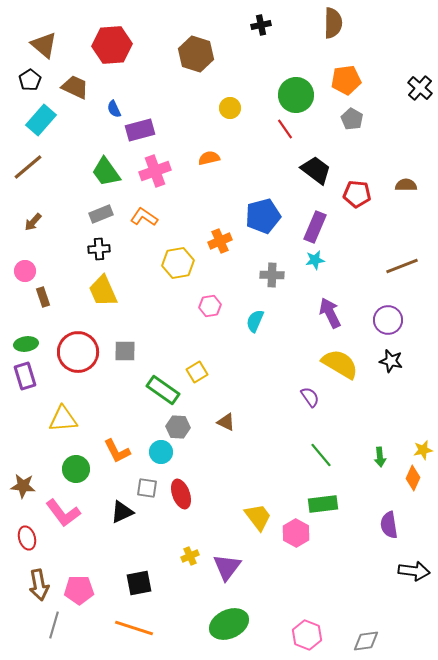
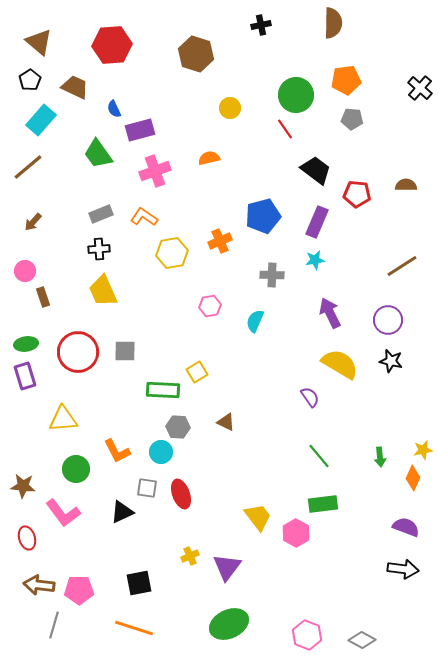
brown triangle at (44, 45): moved 5 px left, 3 px up
gray pentagon at (352, 119): rotated 25 degrees counterclockwise
green trapezoid at (106, 172): moved 8 px left, 18 px up
purple rectangle at (315, 227): moved 2 px right, 5 px up
yellow hexagon at (178, 263): moved 6 px left, 10 px up
brown line at (402, 266): rotated 12 degrees counterclockwise
green rectangle at (163, 390): rotated 32 degrees counterclockwise
green line at (321, 455): moved 2 px left, 1 px down
purple semicircle at (389, 525): moved 17 px right, 2 px down; rotated 120 degrees clockwise
black arrow at (414, 571): moved 11 px left, 2 px up
brown arrow at (39, 585): rotated 108 degrees clockwise
gray diamond at (366, 641): moved 4 px left, 1 px up; rotated 36 degrees clockwise
